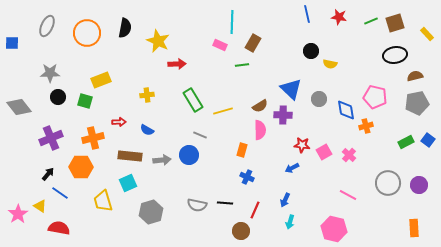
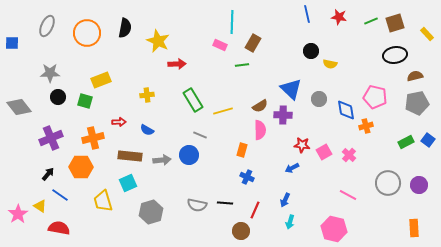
blue line at (60, 193): moved 2 px down
